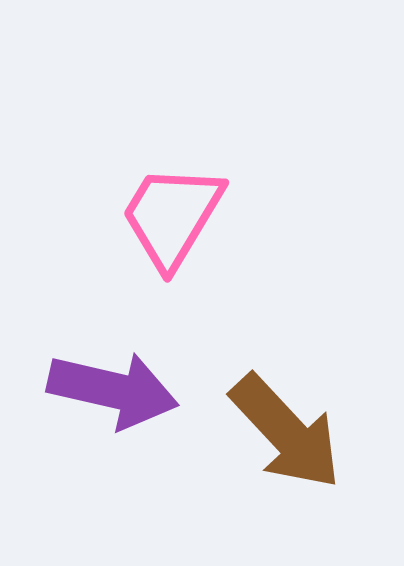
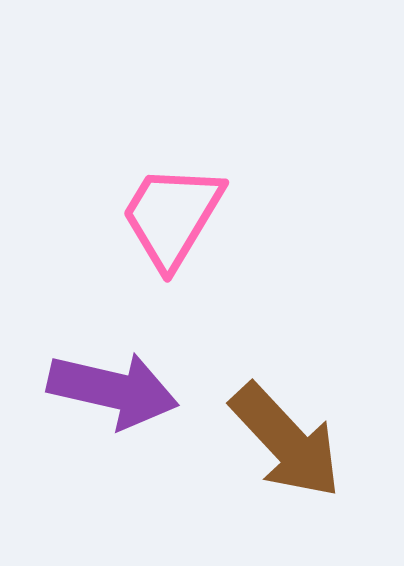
brown arrow: moved 9 px down
